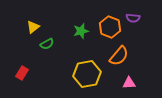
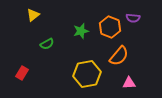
yellow triangle: moved 12 px up
